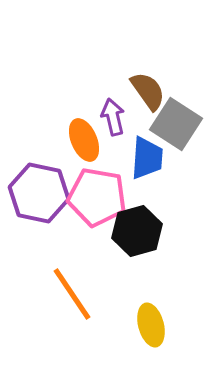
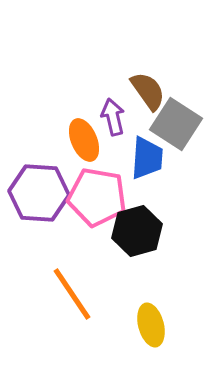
purple hexagon: rotated 8 degrees counterclockwise
